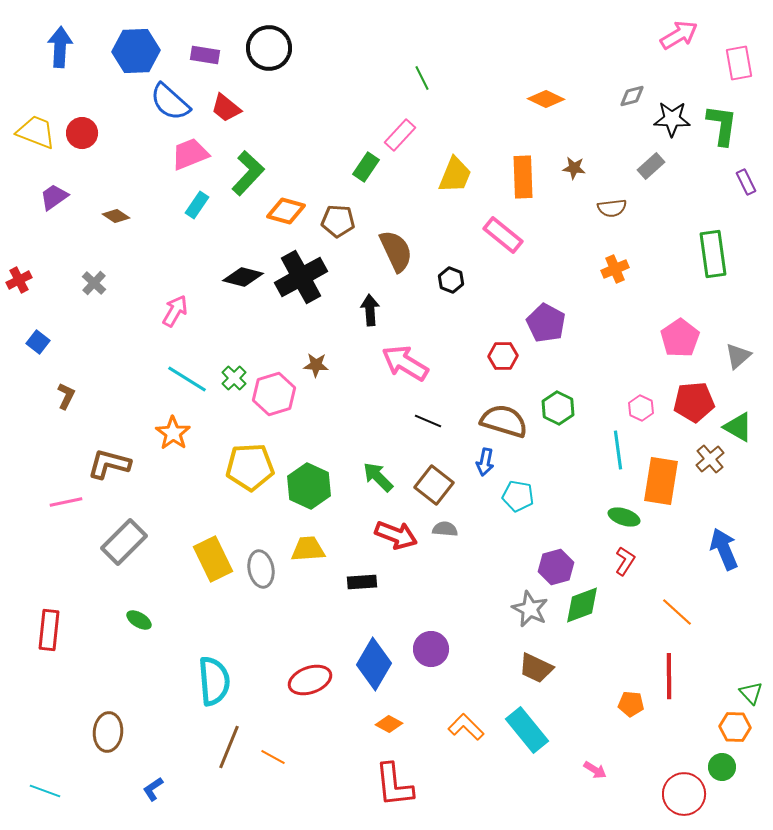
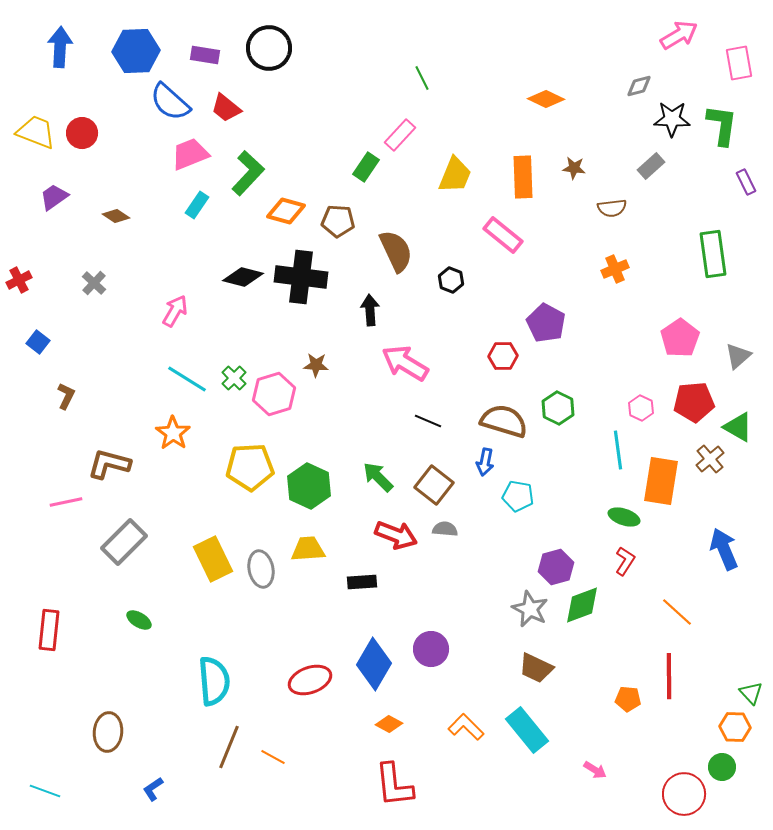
gray diamond at (632, 96): moved 7 px right, 10 px up
black cross at (301, 277): rotated 36 degrees clockwise
orange pentagon at (631, 704): moved 3 px left, 5 px up
